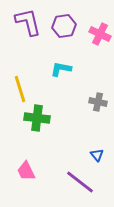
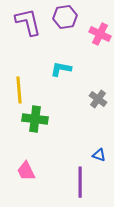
purple hexagon: moved 1 px right, 9 px up
yellow line: moved 1 px left, 1 px down; rotated 12 degrees clockwise
gray cross: moved 3 px up; rotated 24 degrees clockwise
green cross: moved 2 px left, 1 px down
blue triangle: moved 2 px right; rotated 32 degrees counterclockwise
purple line: rotated 52 degrees clockwise
